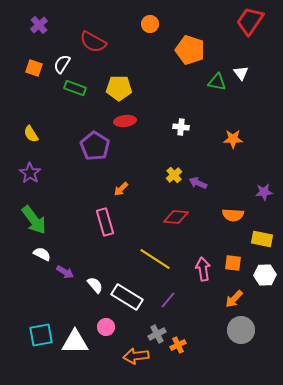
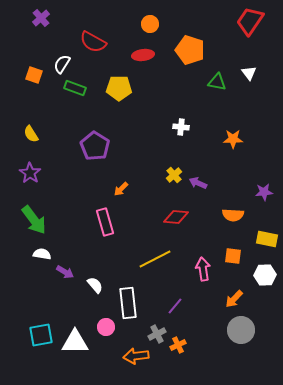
purple cross at (39, 25): moved 2 px right, 7 px up
orange square at (34, 68): moved 7 px down
white triangle at (241, 73): moved 8 px right
red ellipse at (125, 121): moved 18 px right, 66 px up
yellow rectangle at (262, 239): moved 5 px right
white semicircle at (42, 254): rotated 18 degrees counterclockwise
yellow line at (155, 259): rotated 60 degrees counterclockwise
orange square at (233, 263): moved 7 px up
white rectangle at (127, 297): moved 1 px right, 6 px down; rotated 52 degrees clockwise
purple line at (168, 300): moved 7 px right, 6 px down
